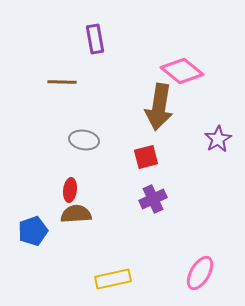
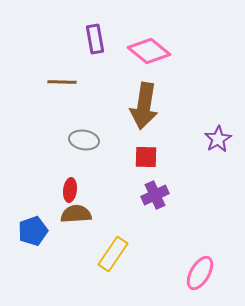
pink diamond: moved 33 px left, 20 px up
brown arrow: moved 15 px left, 1 px up
red square: rotated 15 degrees clockwise
purple cross: moved 2 px right, 4 px up
yellow rectangle: moved 25 px up; rotated 44 degrees counterclockwise
